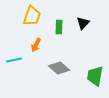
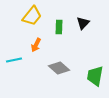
yellow trapezoid: rotated 20 degrees clockwise
